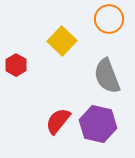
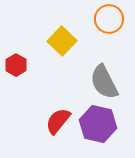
gray semicircle: moved 3 px left, 6 px down; rotated 6 degrees counterclockwise
